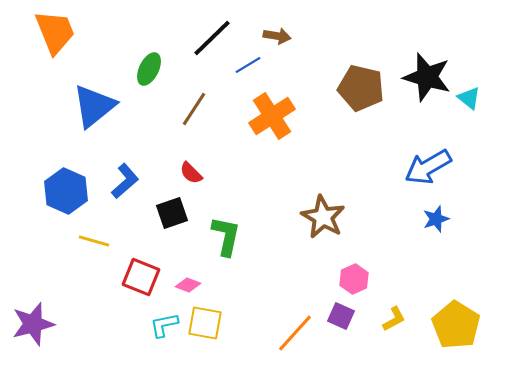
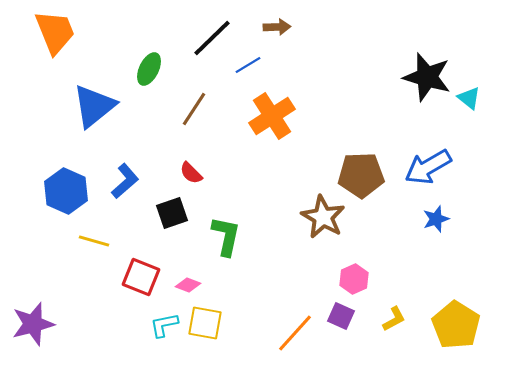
brown arrow: moved 9 px up; rotated 12 degrees counterclockwise
brown pentagon: moved 87 px down; rotated 15 degrees counterclockwise
